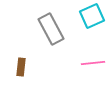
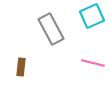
pink line: rotated 20 degrees clockwise
